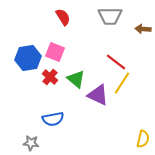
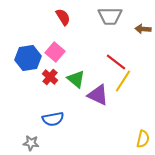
pink square: rotated 18 degrees clockwise
yellow line: moved 1 px right, 2 px up
